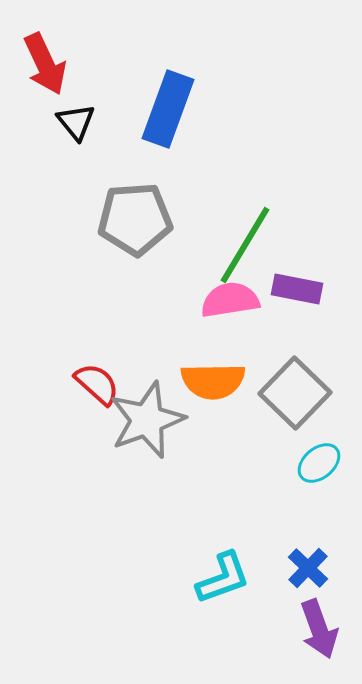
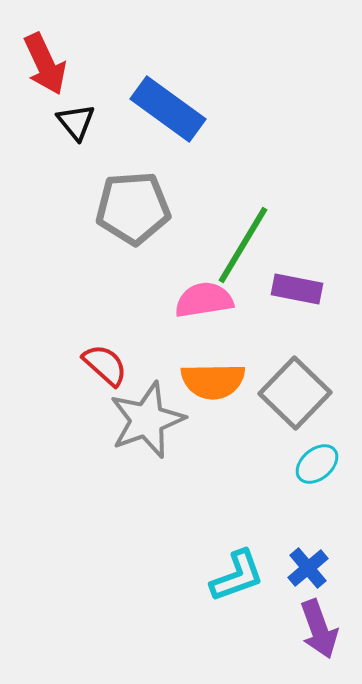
blue rectangle: rotated 74 degrees counterclockwise
gray pentagon: moved 2 px left, 11 px up
green line: moved 2 px left
pink semicircle: moved 26 px left
red semicircle: moved 8 px right, 19 px up
cyan ellipse: moved 2 px left, 1 px down
blue cross: rotated 6 degrees clockwise
cyan L-shape: moved 14 px right, 2 px up
